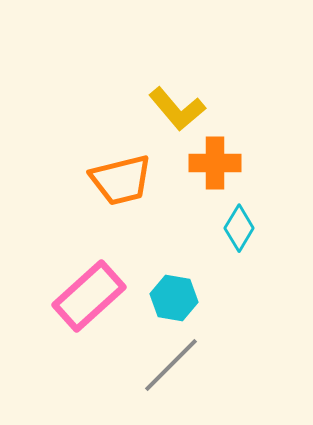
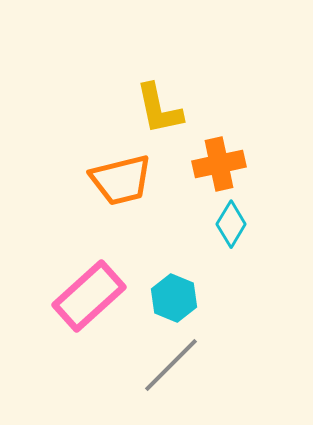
yellow L-shape: moved 18 px left; rotated 28 degrees clockwise
orange cross: moved 4 px right, 1 px down; rotated 12 degrees counterclockwise
cyan diamond: moved 8 px left, 4 px up
cyan hexagon: rotated 12 degrees clockwise
